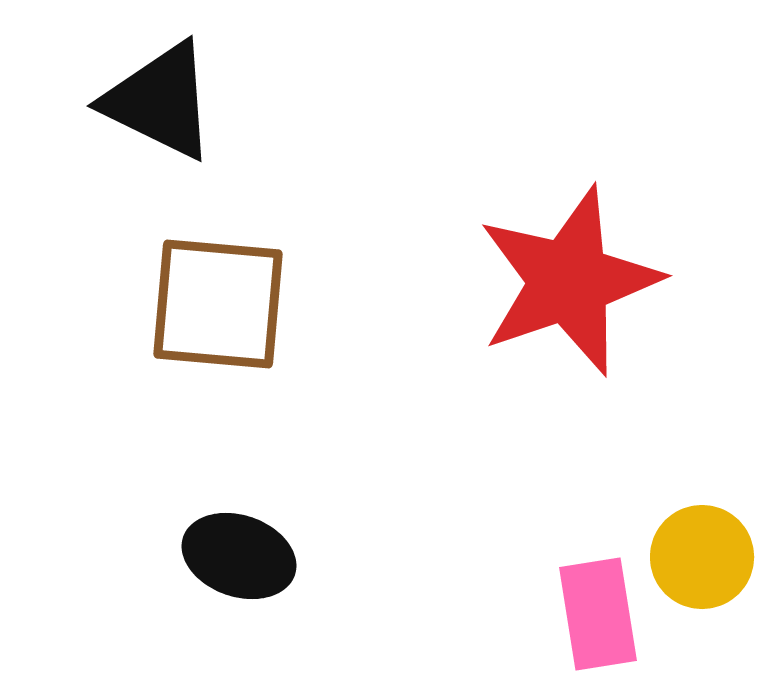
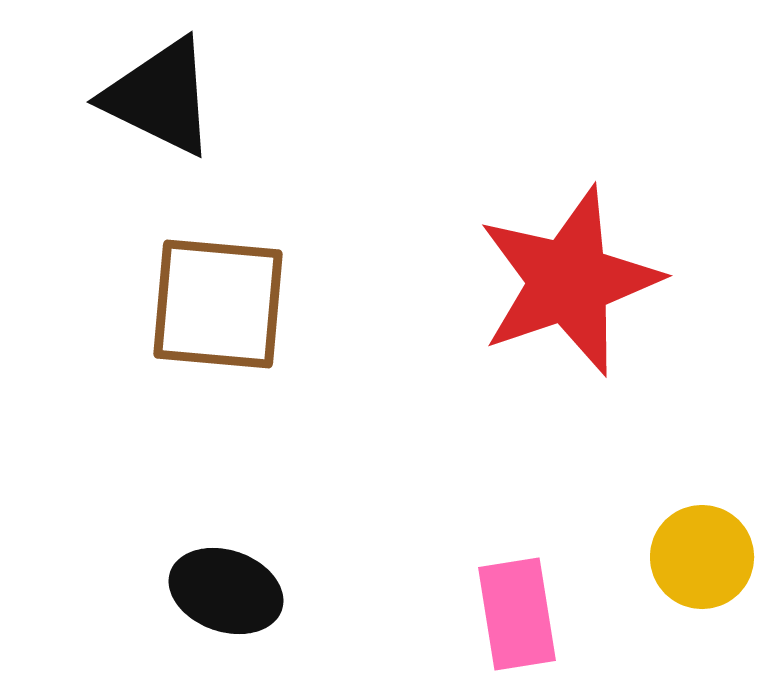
black triangle: moved 4 px up
black ellipse: moved 13 px left, 35 px down
pink rectangle: moved 81 px left
